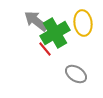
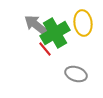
gray arrow: moved 4 px down
gray ellipse: rotated 15 degrees counterclockwise
